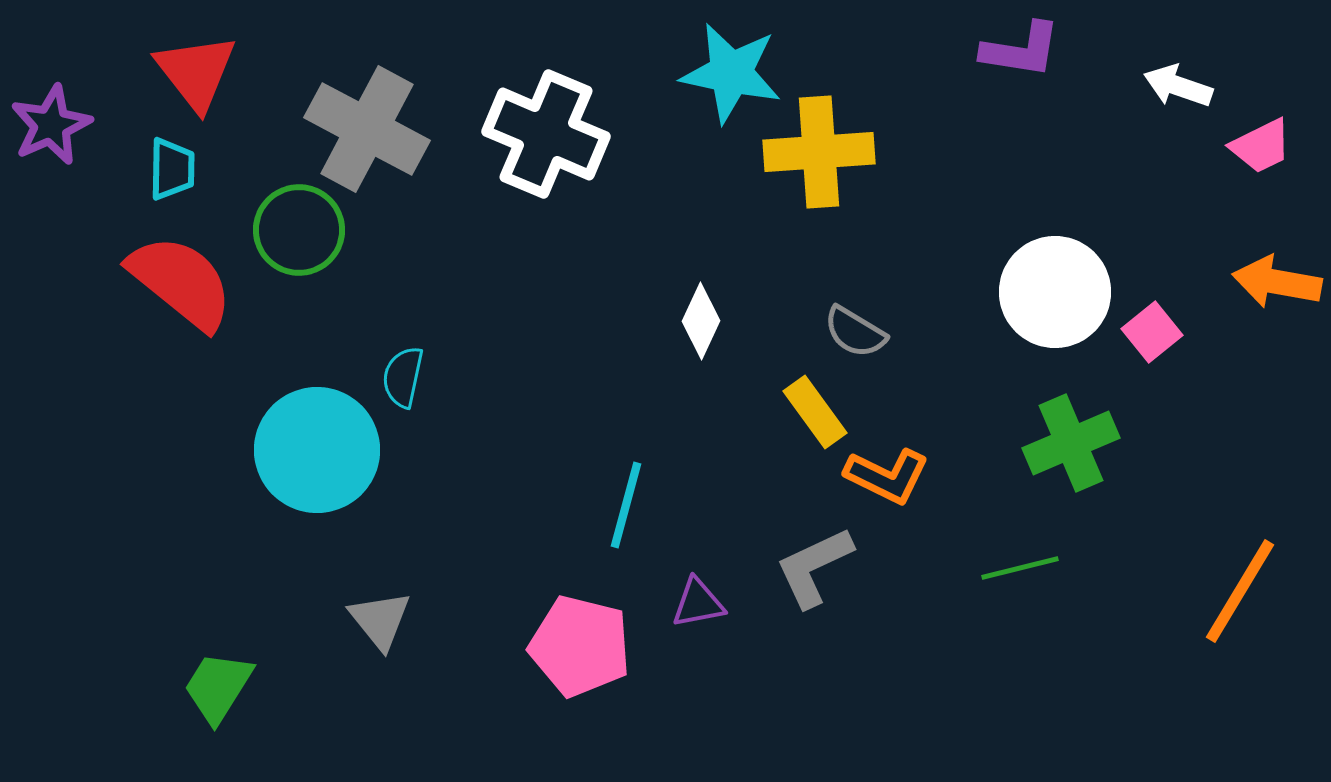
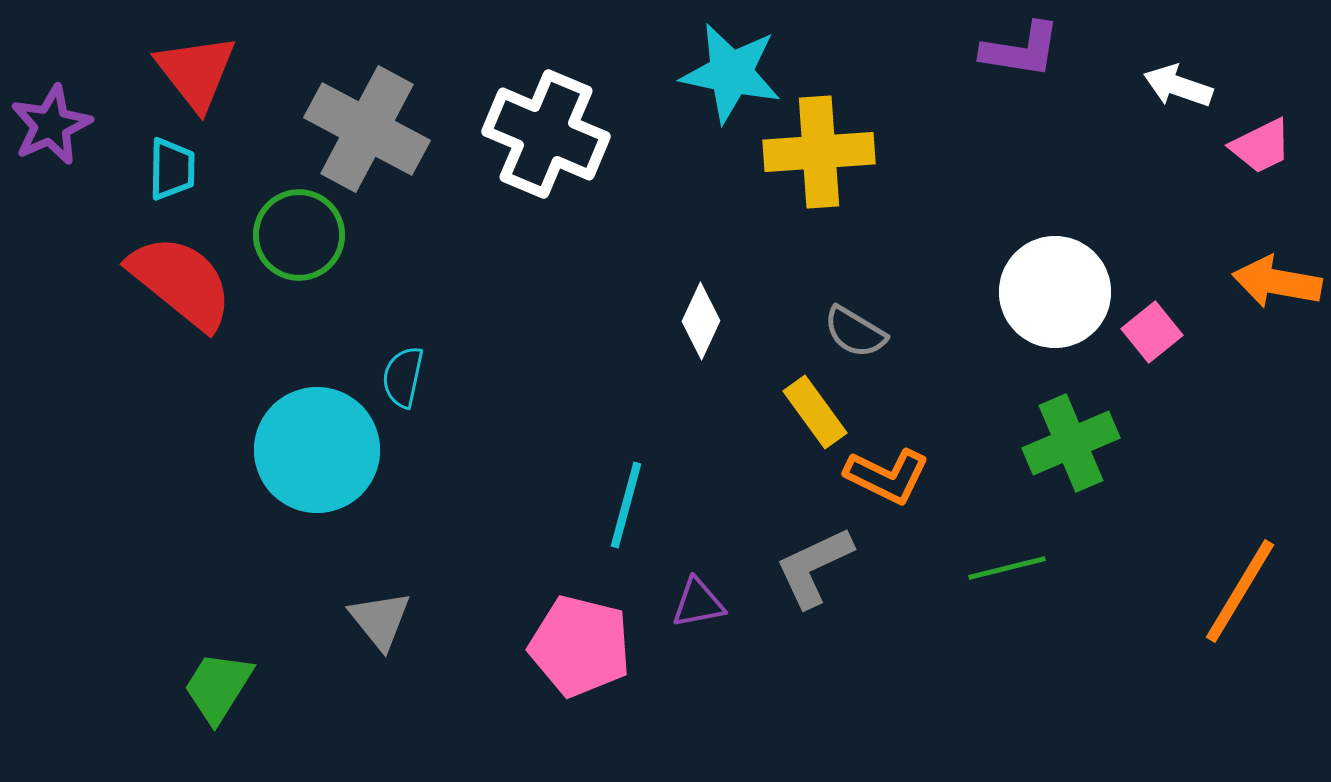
green circle: moved 5 px down
green line: moved 13 px left
